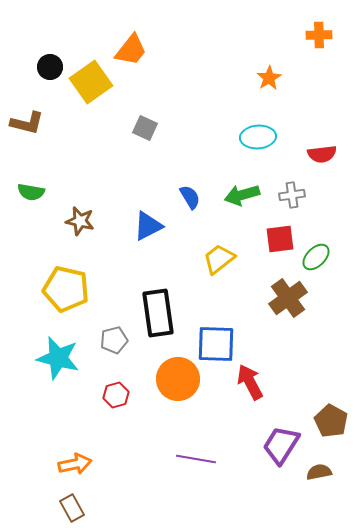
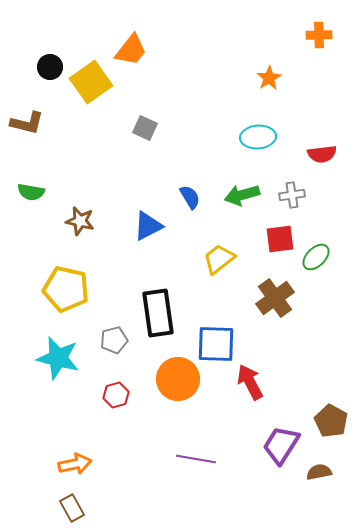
brown cross: moved 13 px left
